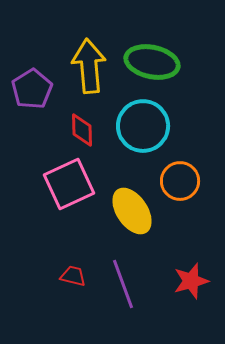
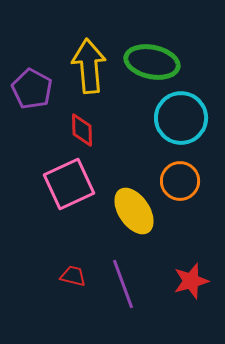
purple pentagon: rotated 12 degrees counterclockwise
cyan circle: moved 38 px right, 8 px up
yellow ellipse: moved 2 px right
